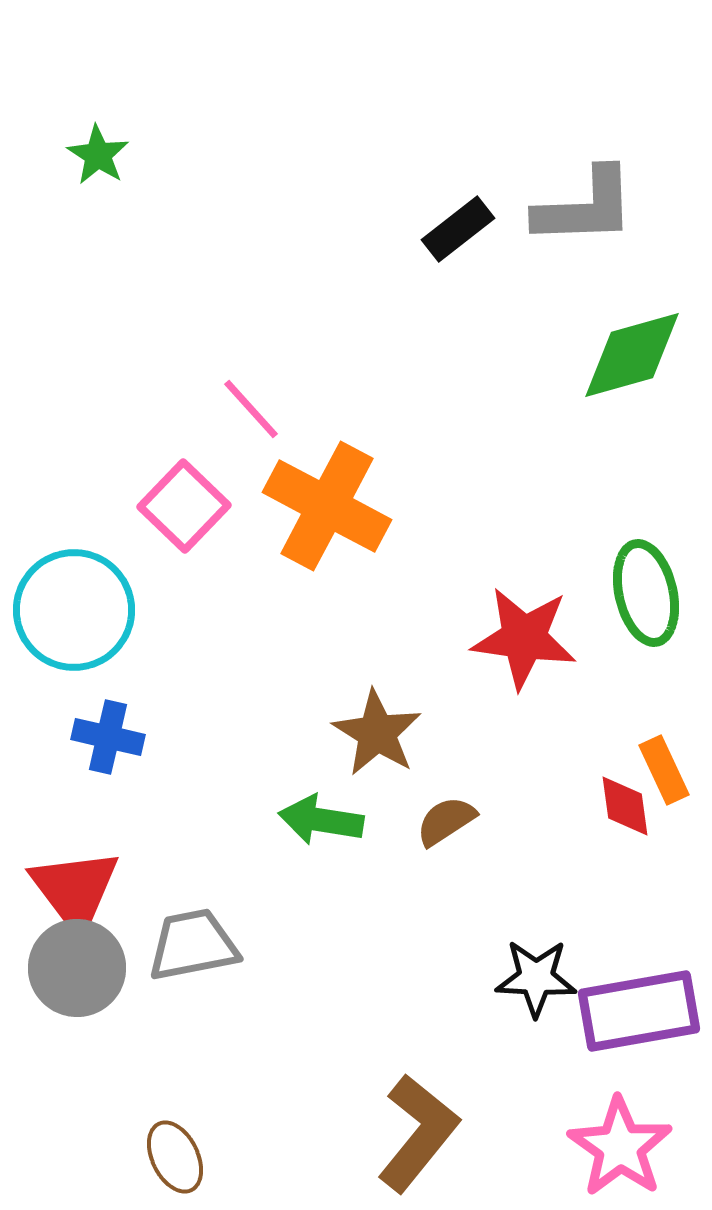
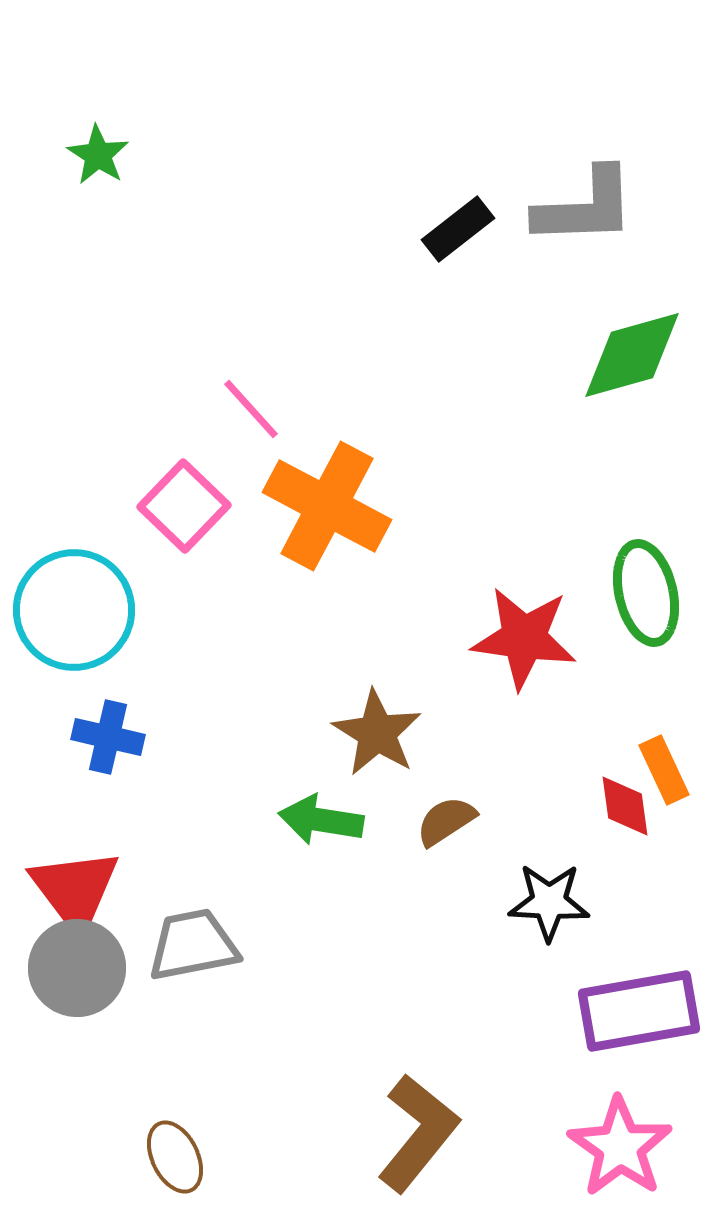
black star: moved 13 px right, 76 px up
